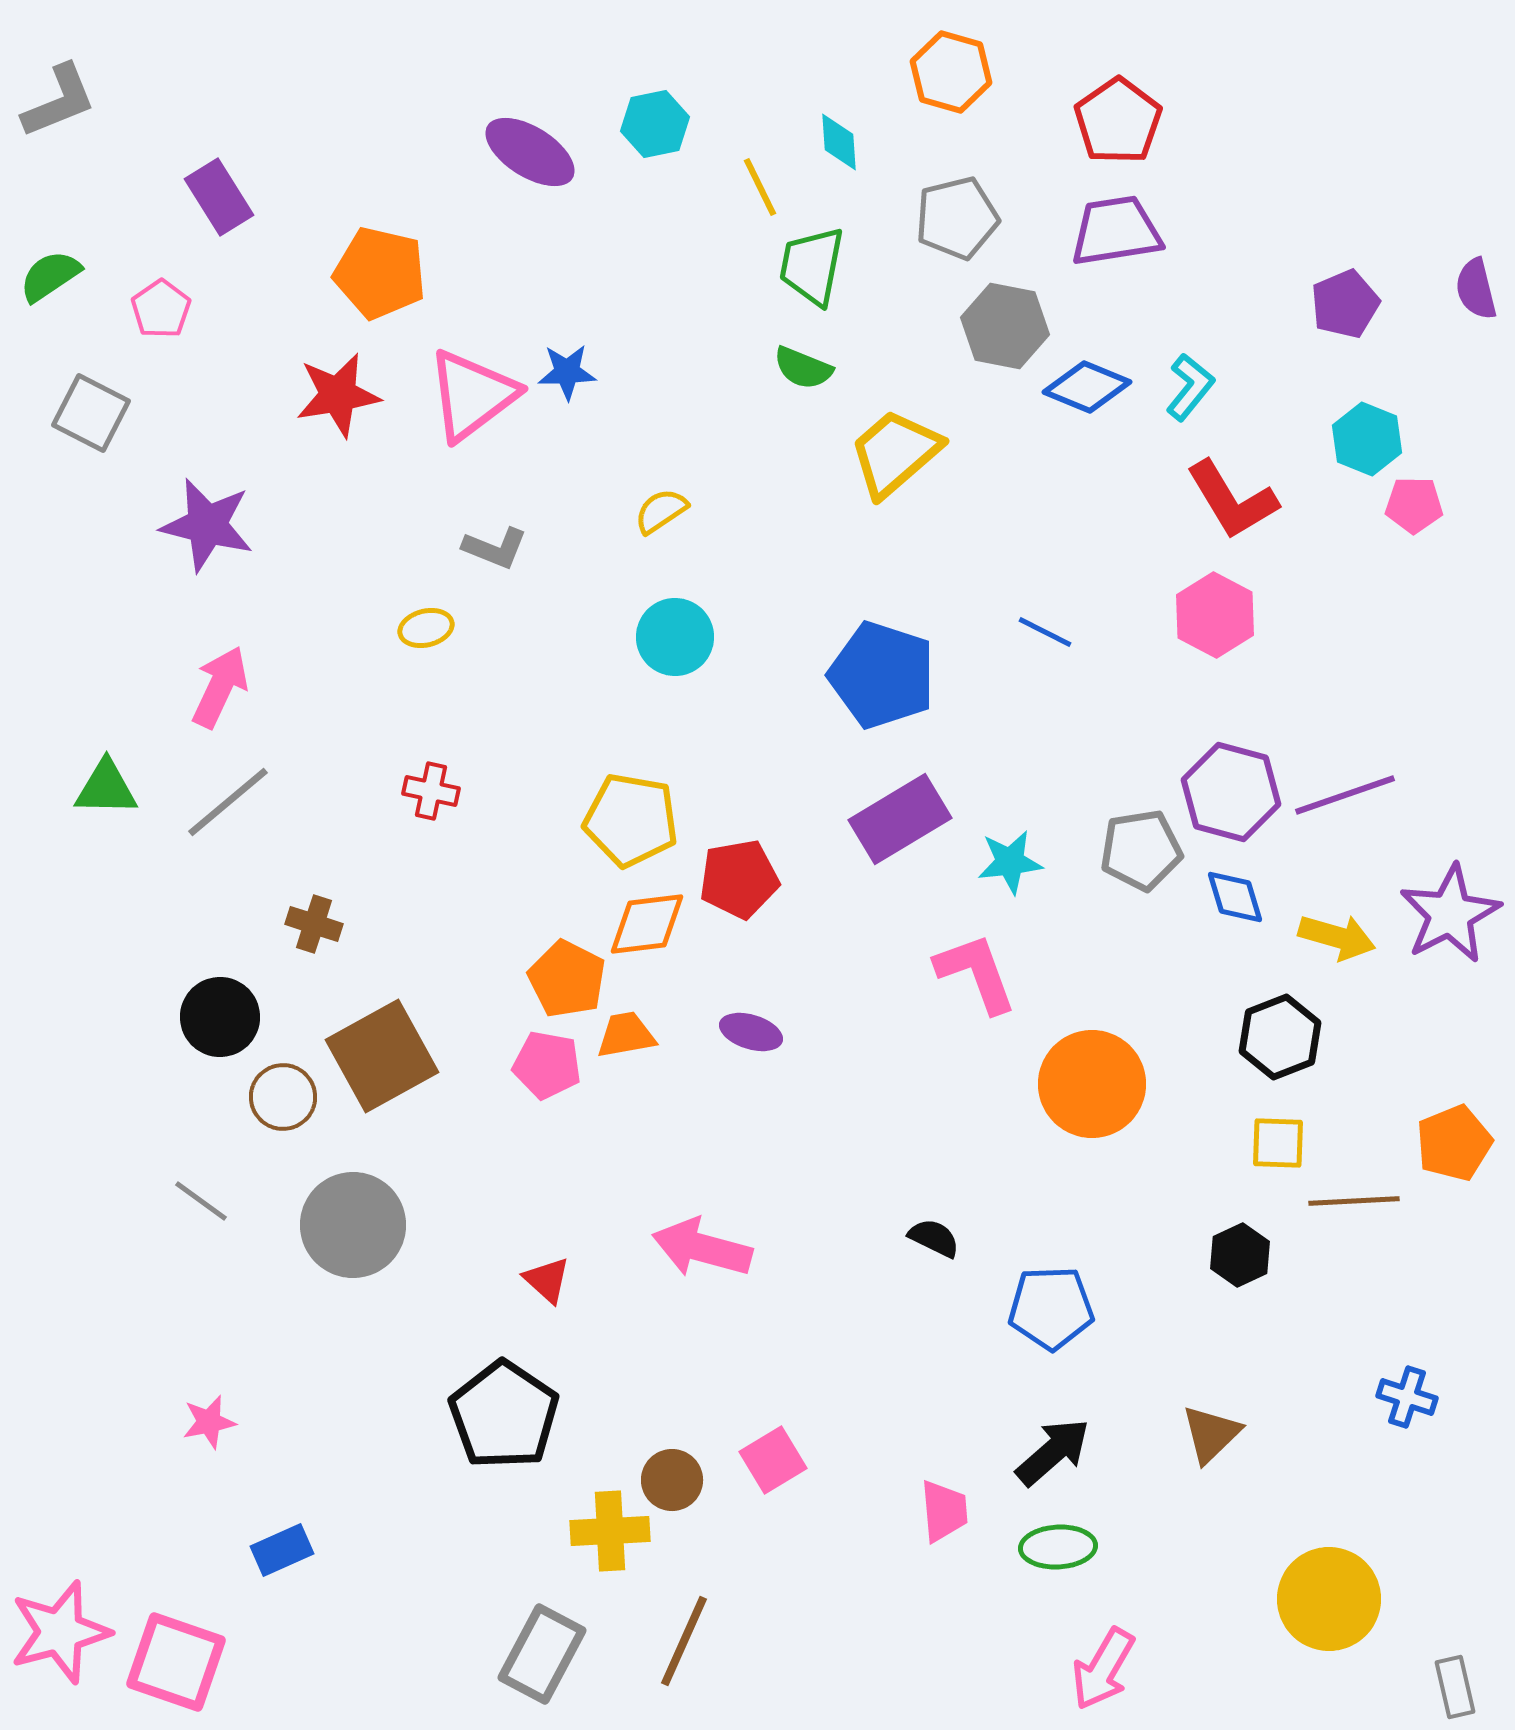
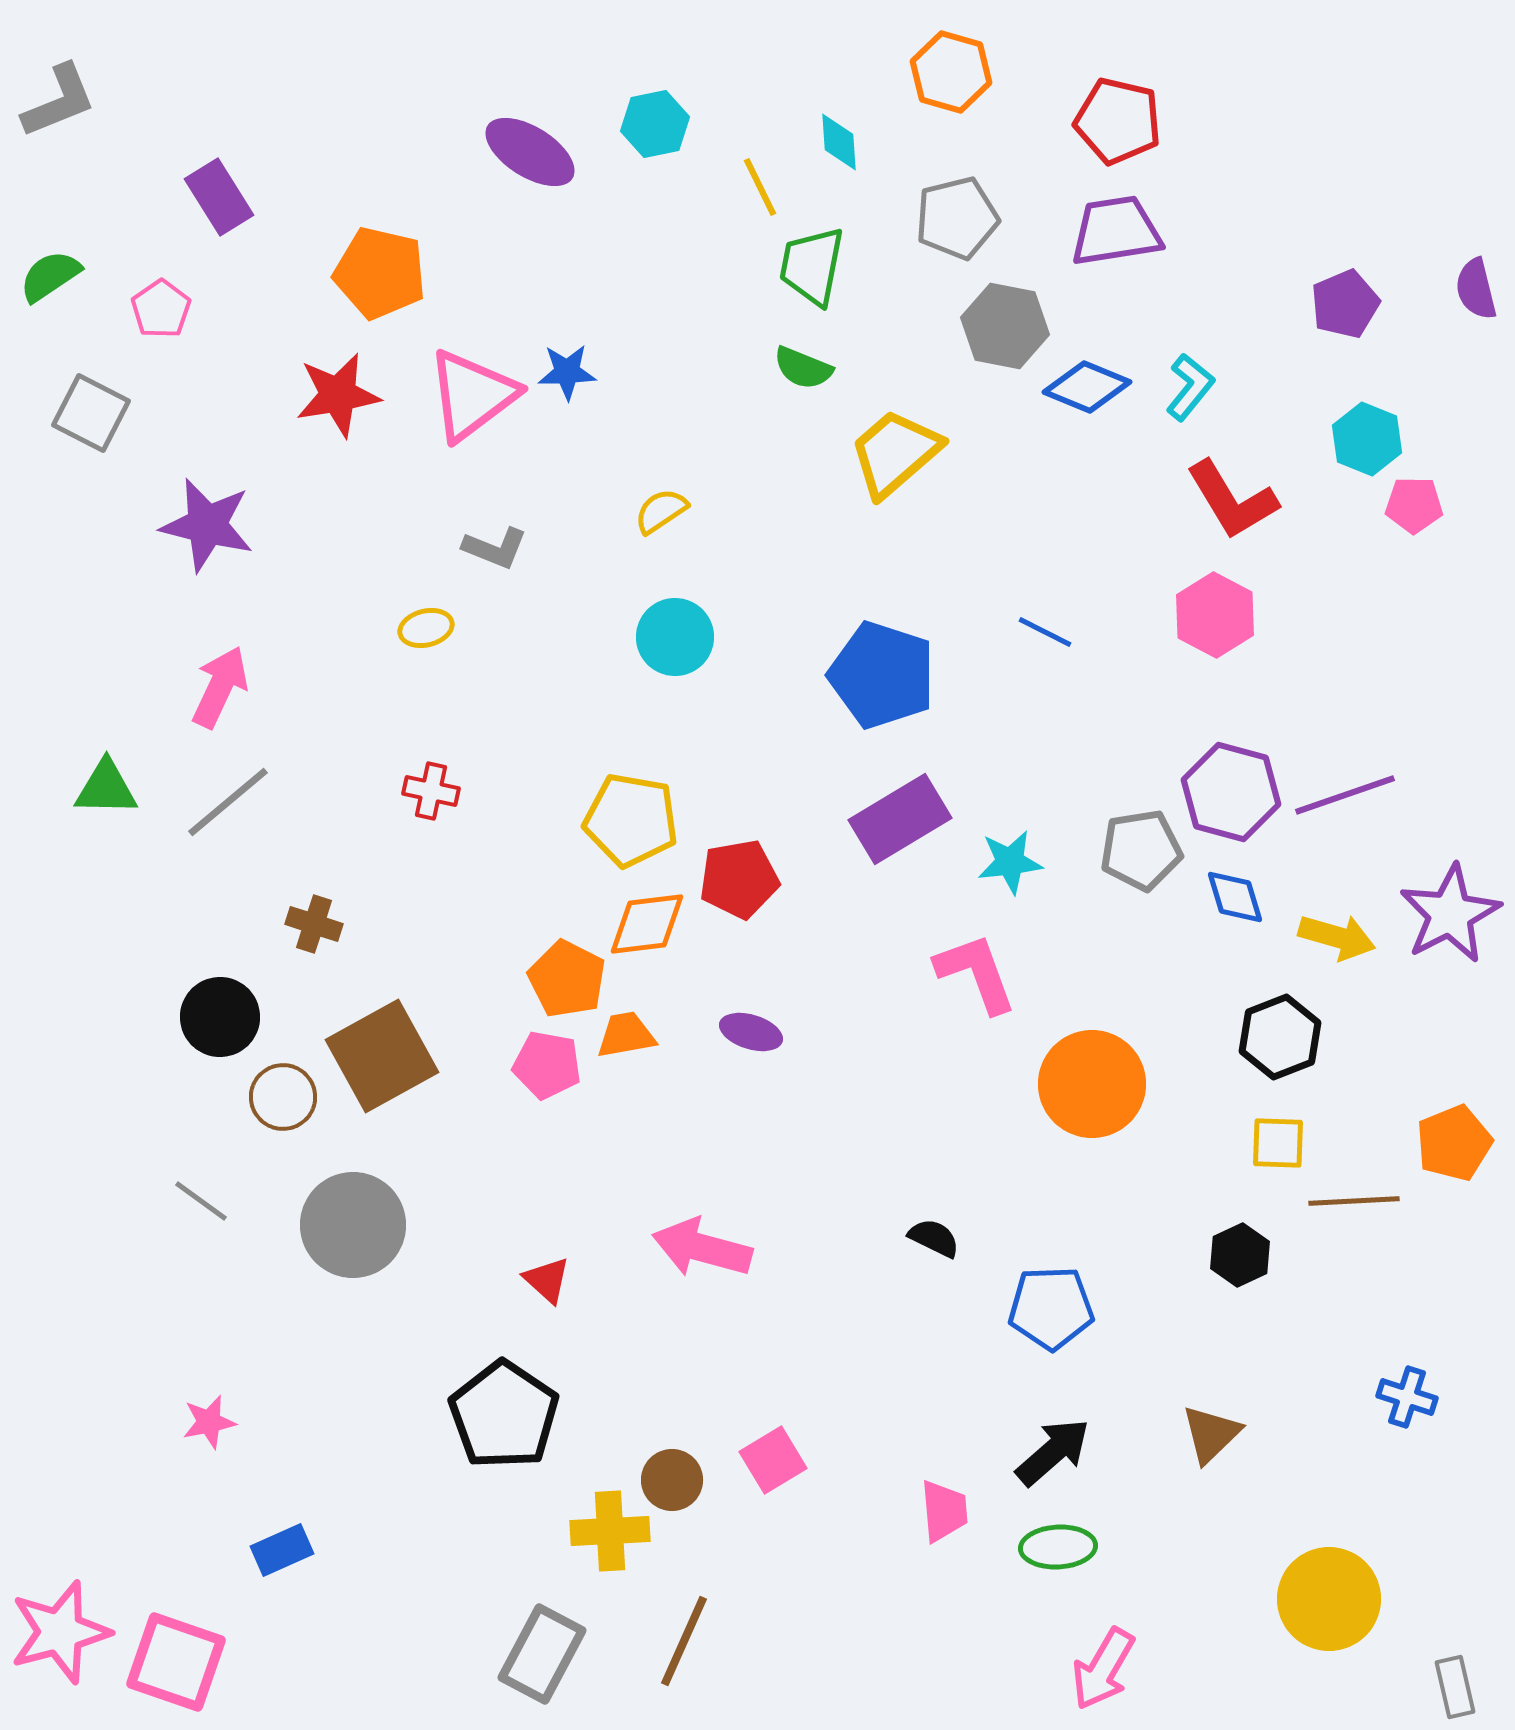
red pentagon at (1118, 121): rotated 24 degrees counterclockwise
